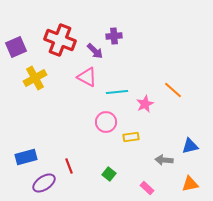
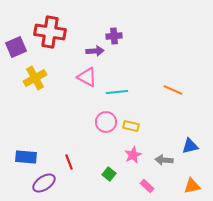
red cross: moved 10 px left, 8 px up; rotated 12 degrees counterclockwise
purple arrow: rotated 48 degrees counterclockwise
orange line: rotated 18 degrees counterclockwise
pink star: moved 12 px left, 51 px down
yellow rectangle: moved 11 px up; rotated 21 degrees clockwise
blue rectangle: rotated 20 degrees clockwise
red line: moved 4 px up
orange triangle: moved 2 px right, 2 px down
pink rectangle: moved 2 px up
